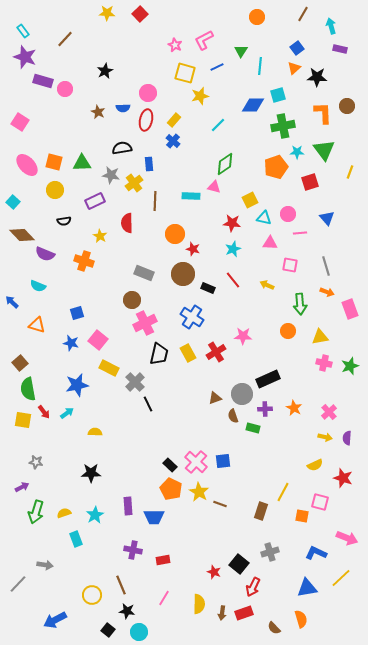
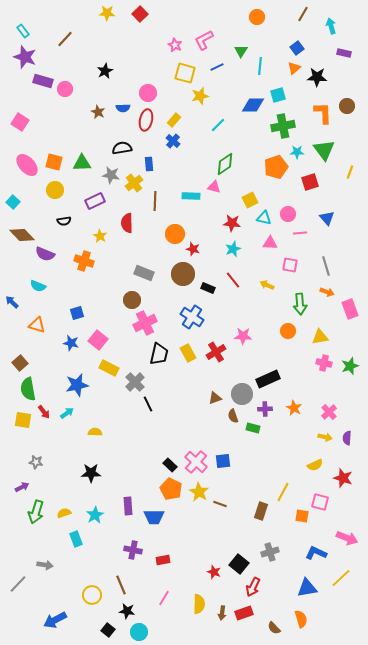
purple rectangle at (340, 49): moved 4 px right, 4 px down
